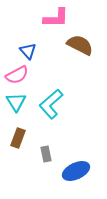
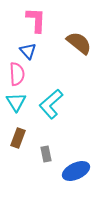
pink L-shape: moved 20 px left, 2 px down; rotated 88 degrees counterclockwise
brown semicircle: moved 1 px left, 2 px up; rotated 12 degrees clockwise
pink semicircle: moved 1 px up; rotated 65 degrees counterclockwise
